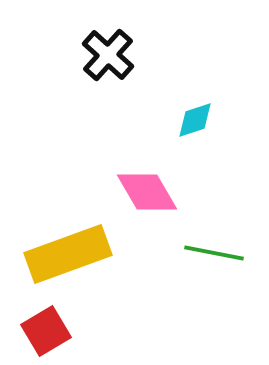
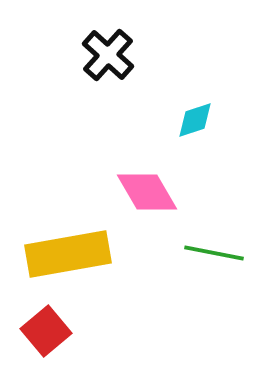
yellow rectangle: rotated 10 degrees clockwise
red square: rotated 9 degrees counterclockwise
